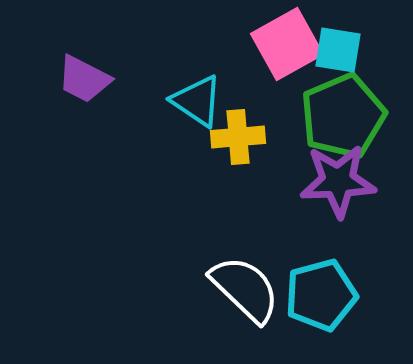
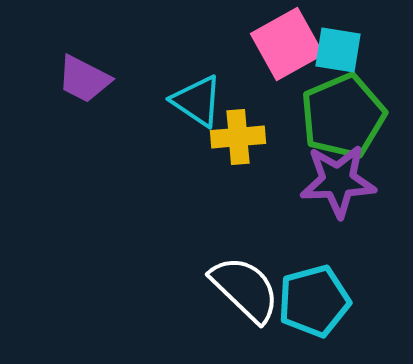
cyan pentagon: moved 7 px left, 6 px down
